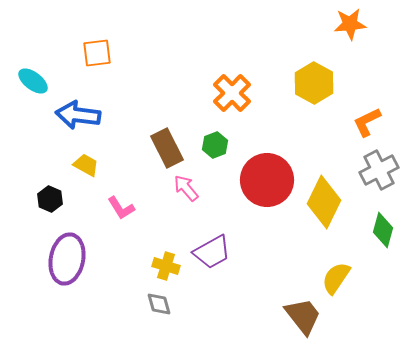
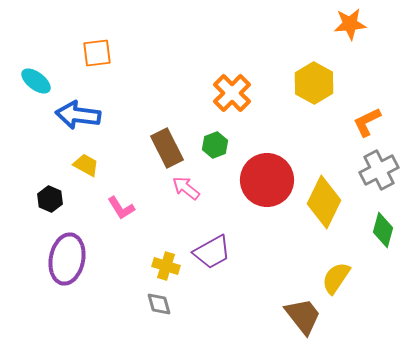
cyan ellipse: moved 3 px right
pink arrow: rotated 12 degrees counterclockwise
